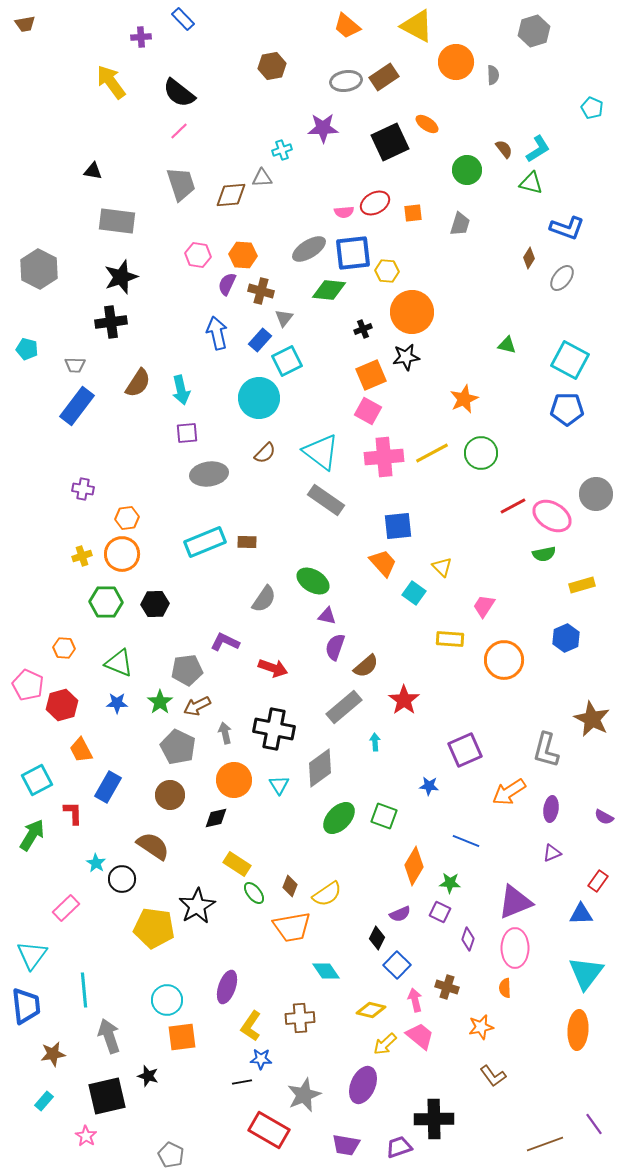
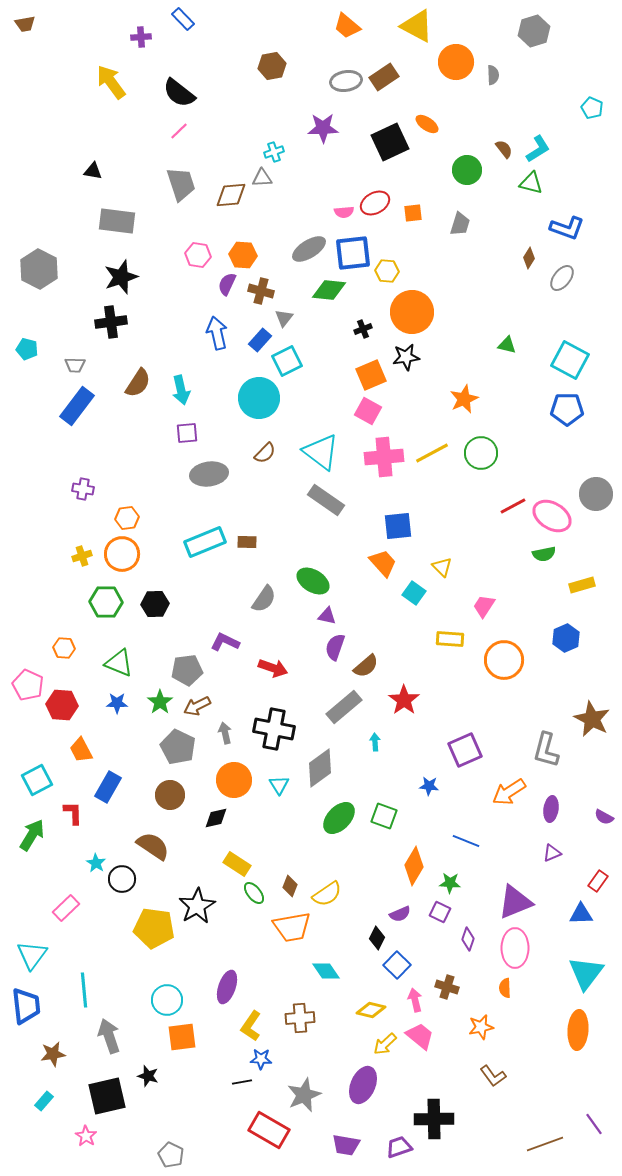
cyan cross at (282, 150): moved 8 px left, 2 px down
red hexagon at (62, 705): rotated 20 degrees clockwise
